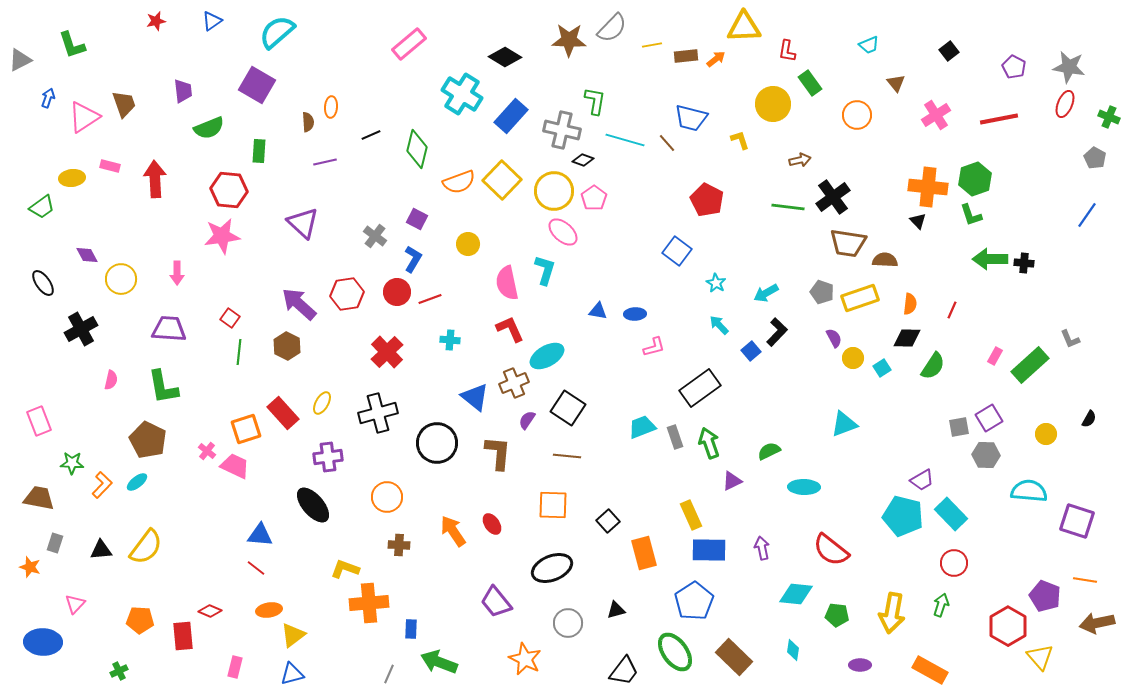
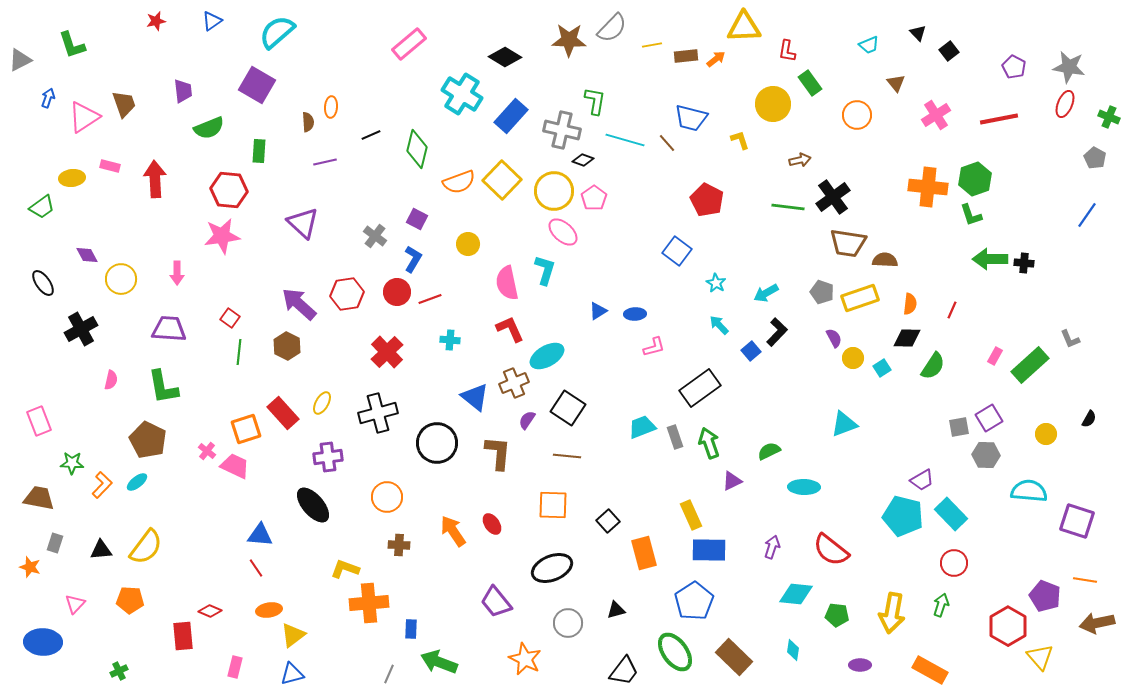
black triangle at (918, 221): moved 188 px up
blue triangle at (598, 311): rotated 42 degrees counterclockwise
purple arrow at (762, 548): moved 10 px right, 1 px up; rotated 30 degrees clockwise
red line at (256, 568): rotated 18 degrees clockwise
orange pentagon at (140, 620): moved 10 px left, 20 px up
